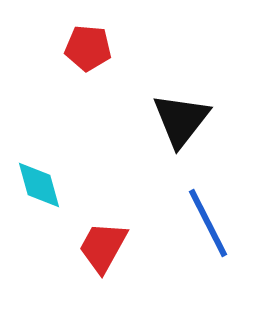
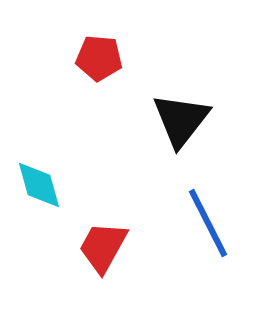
red pentagon: moved 11 px right, 10 px down
